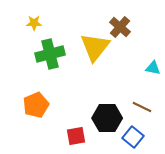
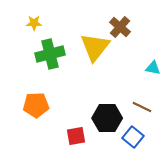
orange pentagon: rotated 20 degrees clockwise
